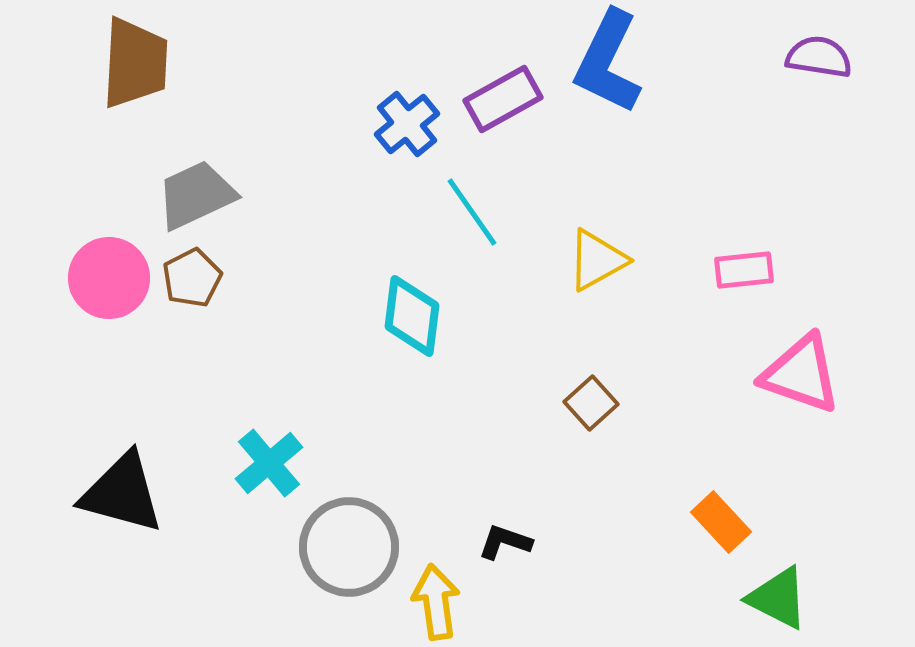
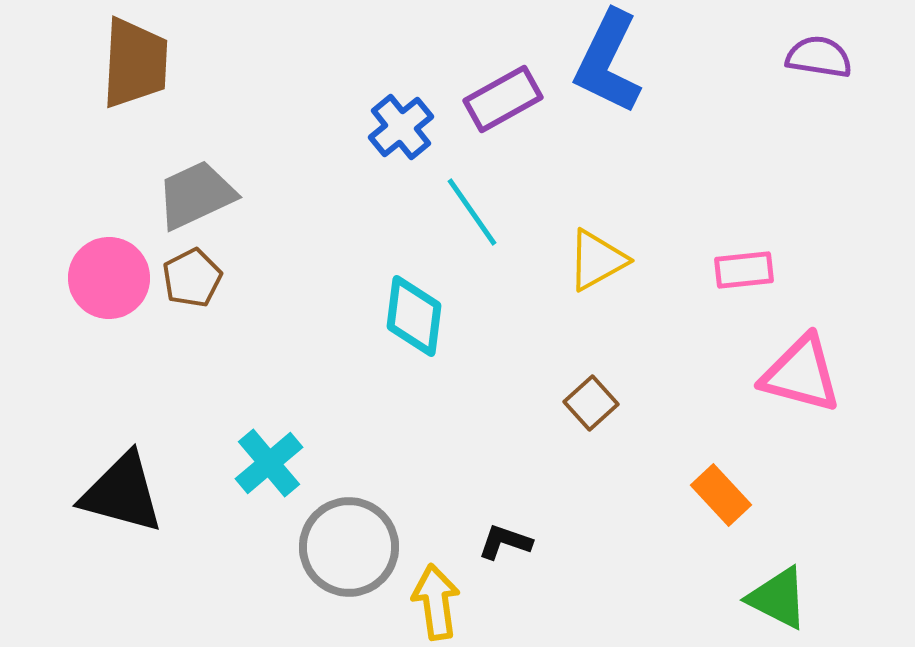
blue cross: moved 6 px left, 3 px down
cyan diamond: moved 2 px right
pink triangle: rotated 4 degrees counterclockwise
orange rectangle: moved 27 px up
